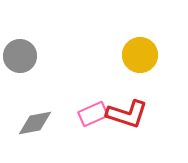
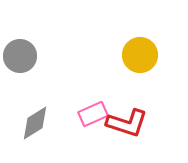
red L-shape: moved 9 px down
gray diamond: rotated 21 degrees counterclockwise
